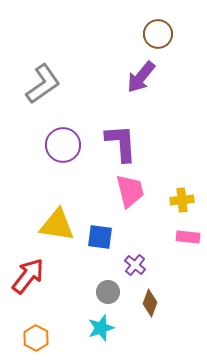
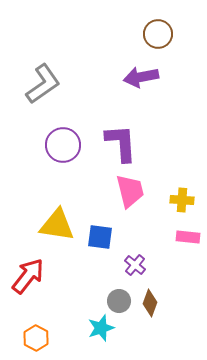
purple arrow: rotated 40 degrees clockwise
yellow cross: rotated 10 degrees clockwise
gray circle: moved 11 px right, 9 px down
